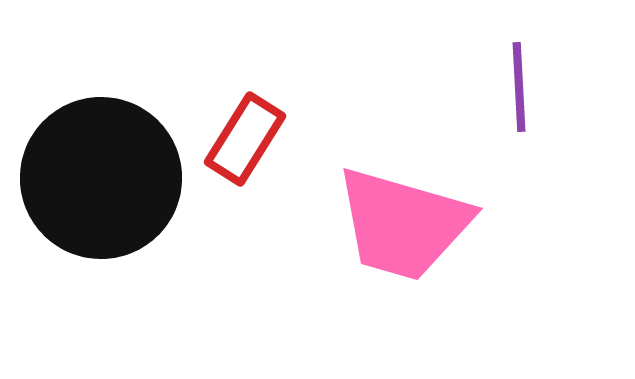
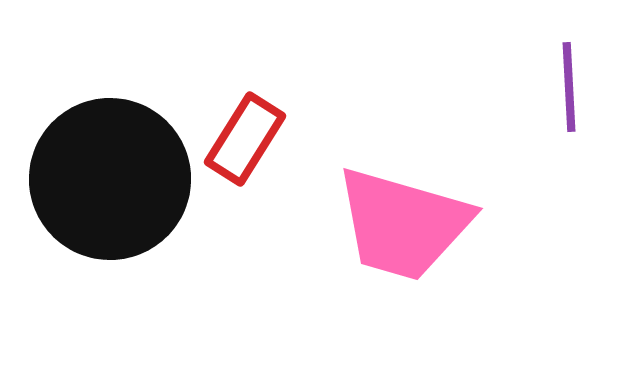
purple line: moved 50 px right
black circle: moved 9 px right, 1 px down
